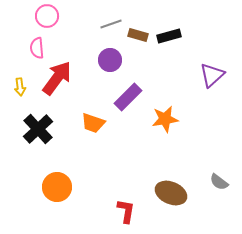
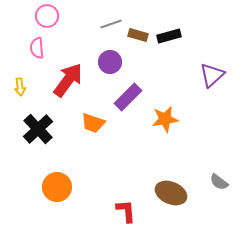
purple circle: moved 2 px down
red arrow: moved 11 px right, 2 px down
red L-shape: rotated 15 degrees counterclockwise
